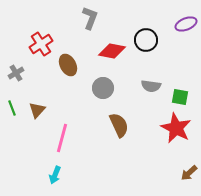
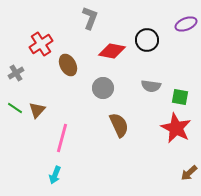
black circle: moved 1 px right
green line: moved 3 px right; rotated 35 degrees counterclockwise
